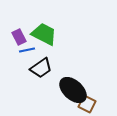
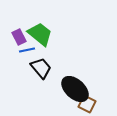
green trapezoid: moved 4 px left; rotated 12 degrees clockwise
black trapezoid: rotated 95 degrees counterclockwise
black ellipse: moved 2 px right, 1 px up
